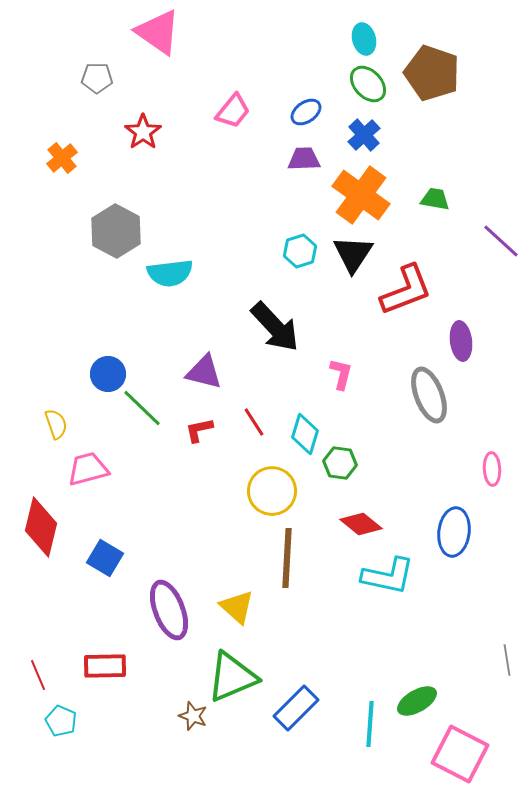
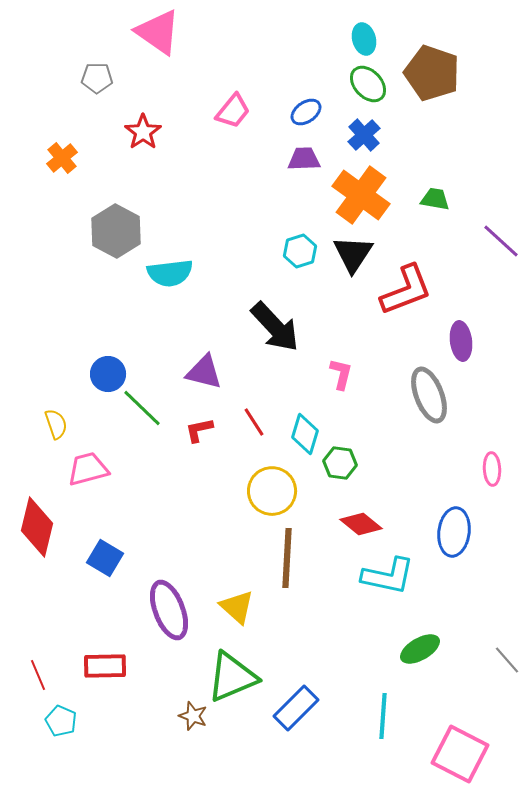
red diamond at (41, 527): moved 4 px left
gray line at (507, 660): rotated 32 degrees counterclockwise
green ellipse at (417, 701): moved 3 px right, 52 px up
cyan line at (370, 724): moved 13 px right, 8 px up
